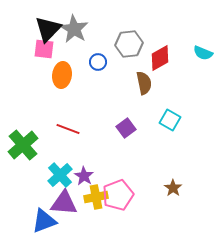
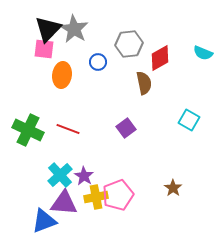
cyan square: moved 19 px right
green cross: moved 5 px right, 15 px up; rotated 24 degrees counterclockwise
